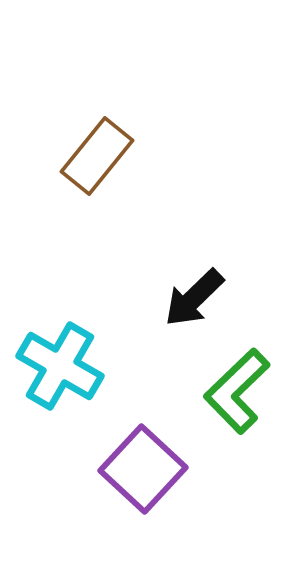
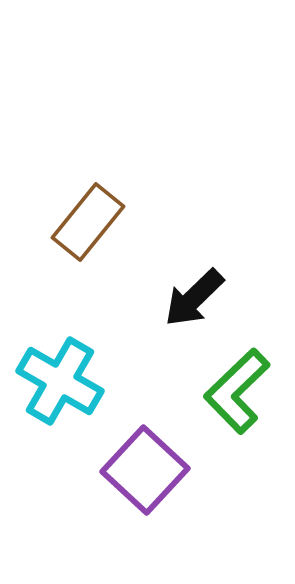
brown rectangle: moved 9 px left, 66 px down
cyan cross: moved 15 px down
purple square: moved 2 px right, 1 px down
